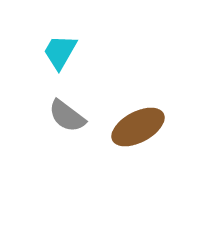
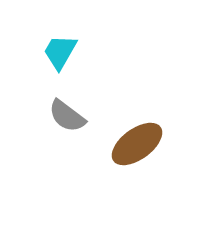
brown ellipse: moved 1 px left, 17 px down; rotated 8 degrees counterclockwise
